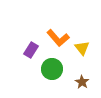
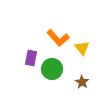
purple rectangle: moved 8 px down; rotated 21 degrees counterclockwise
